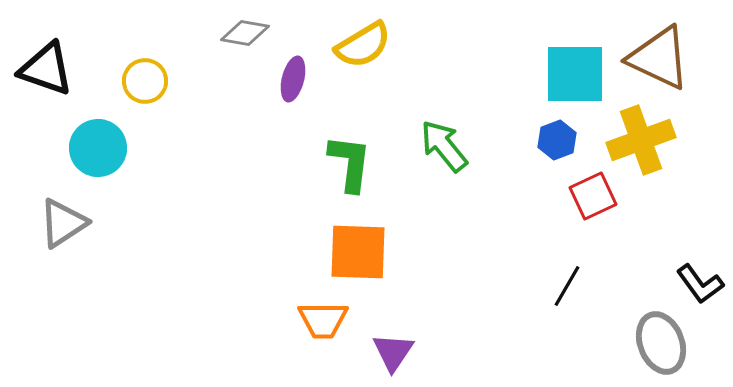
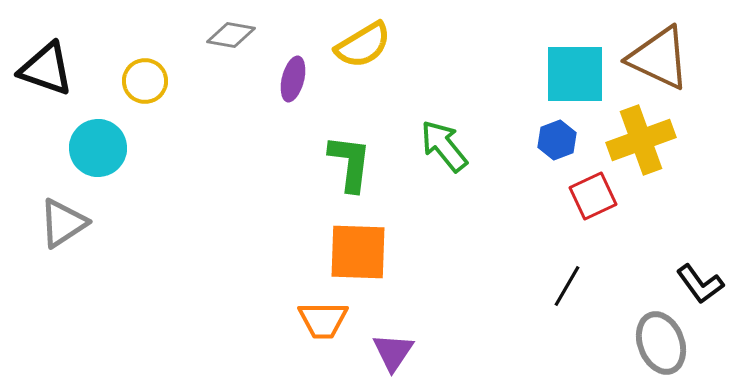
gray diamond: moved 14 px left, 2 px down
